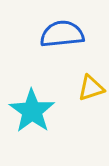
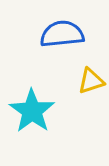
yellow triangle: moved 7 px up
